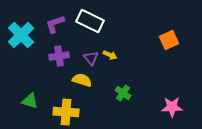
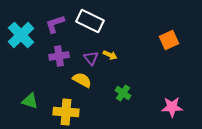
yellow semicircle: rotated 12 degrees clockwise
